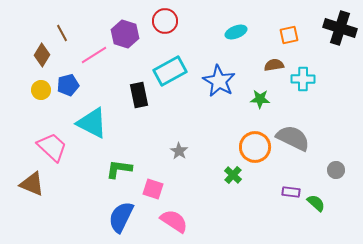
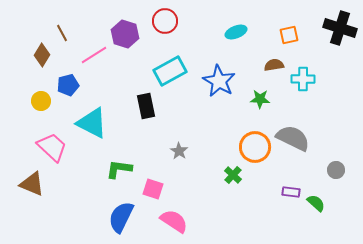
yellow circle: moved 11 px down
black rectangle: moved 7 px right, 11 px down
